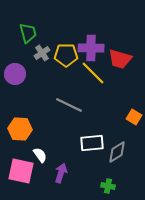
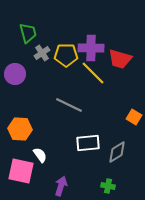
white rectangle: moved 4 px left
purple arrow: moved 13 px down
